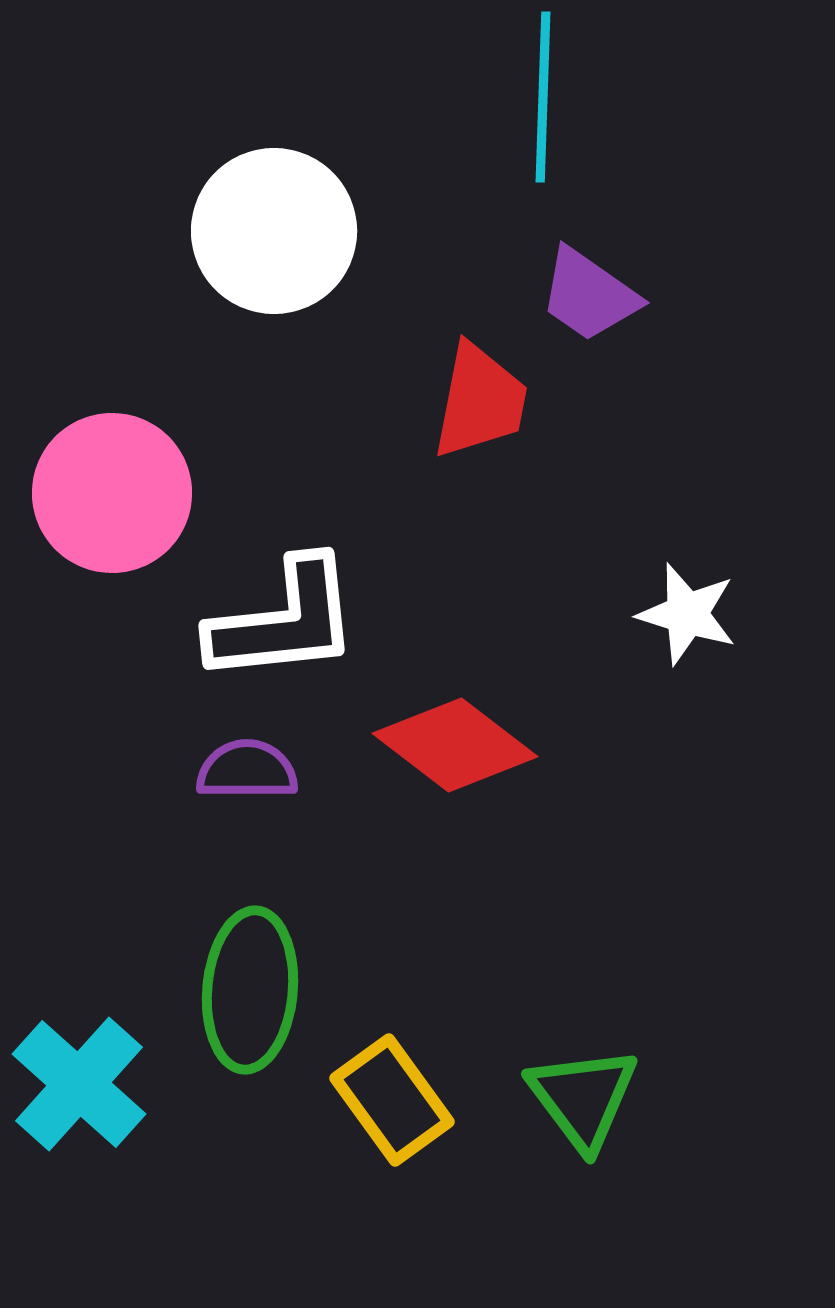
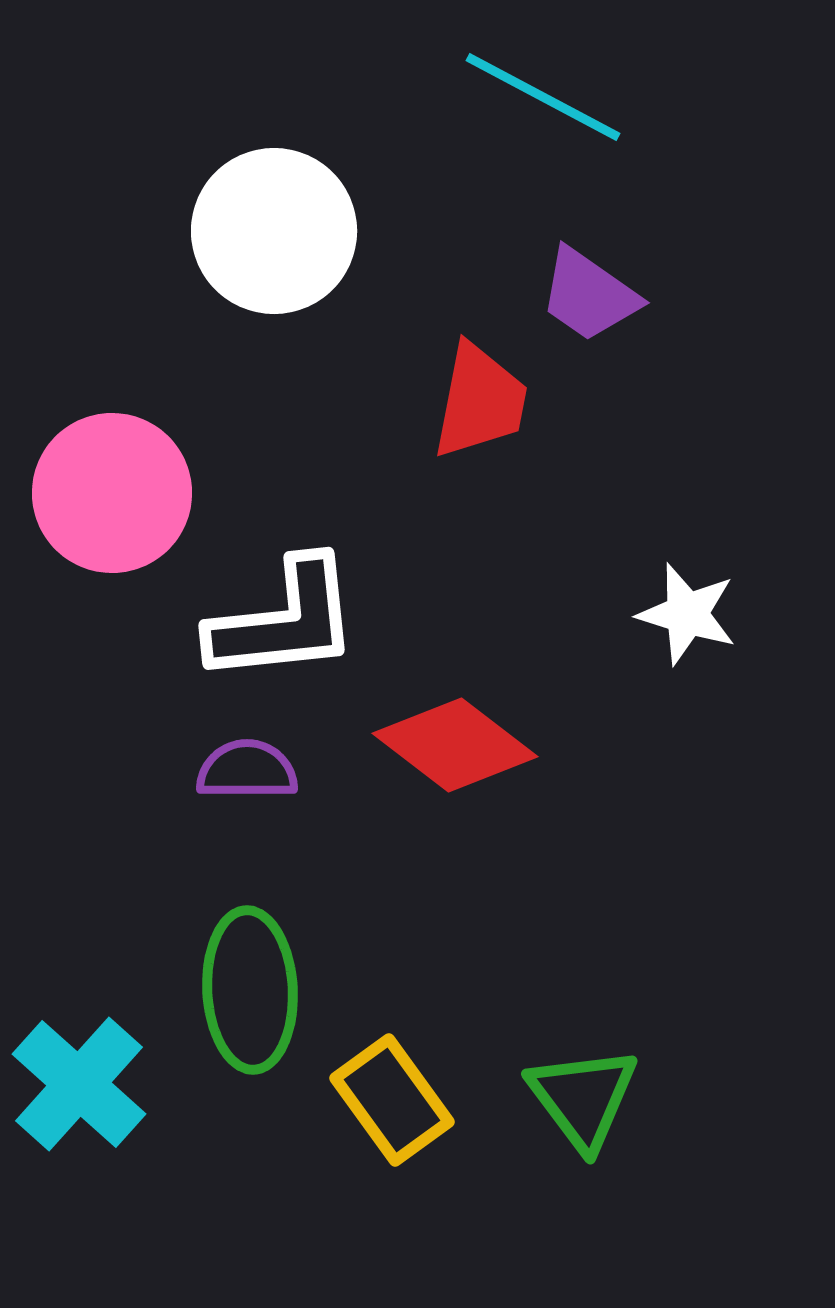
cyan line: rotated 64 degrees counterclockwise
green ellipse: rotated 8 degrees counterclockwise
